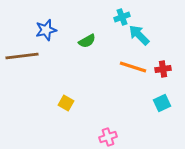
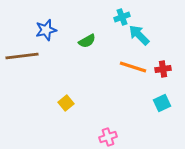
yellow square: rotated 21 degrees clockwise
